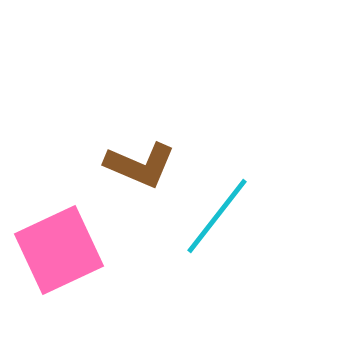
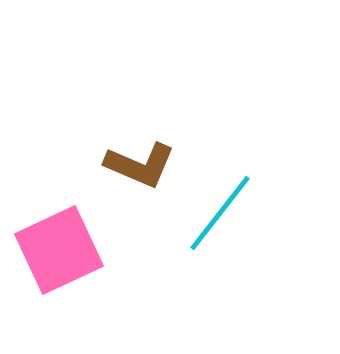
cyan line: moved 3 px right, 3 px up
